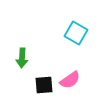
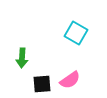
black square: moved 2 px left, 1 px up
